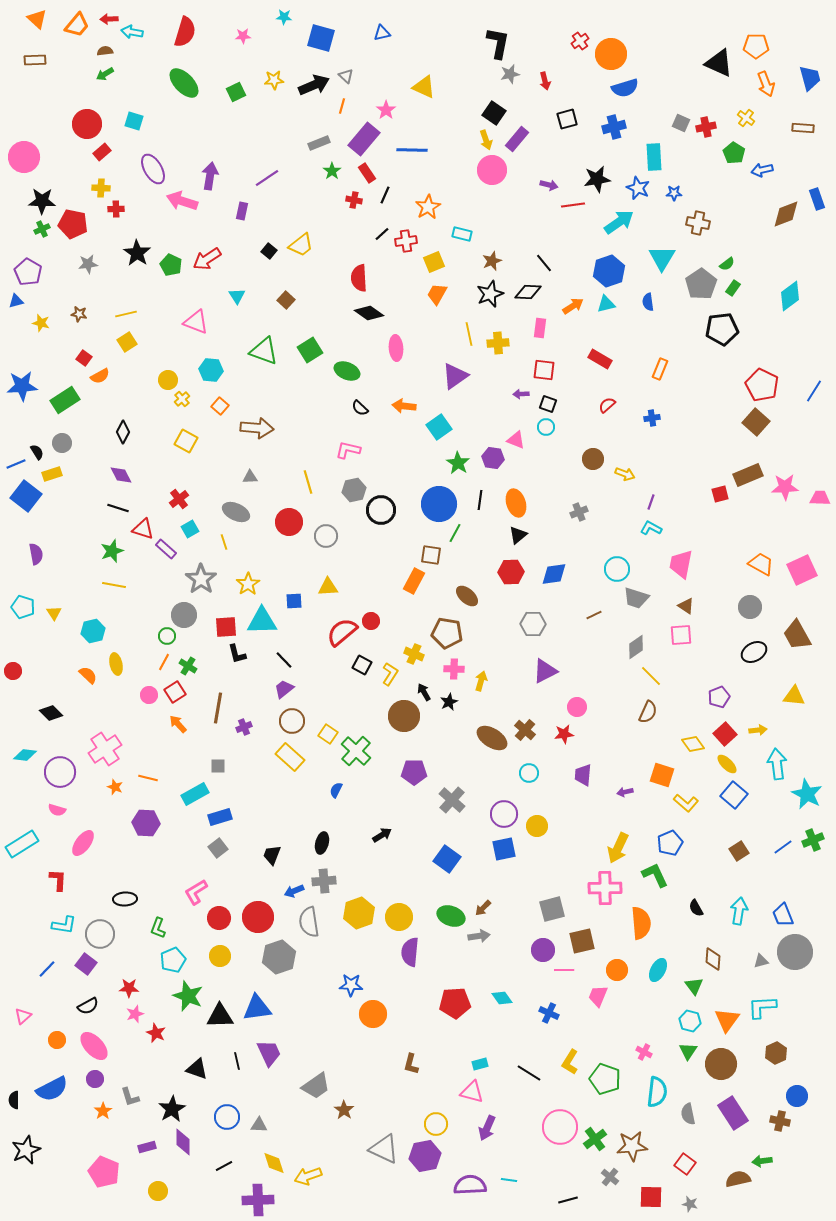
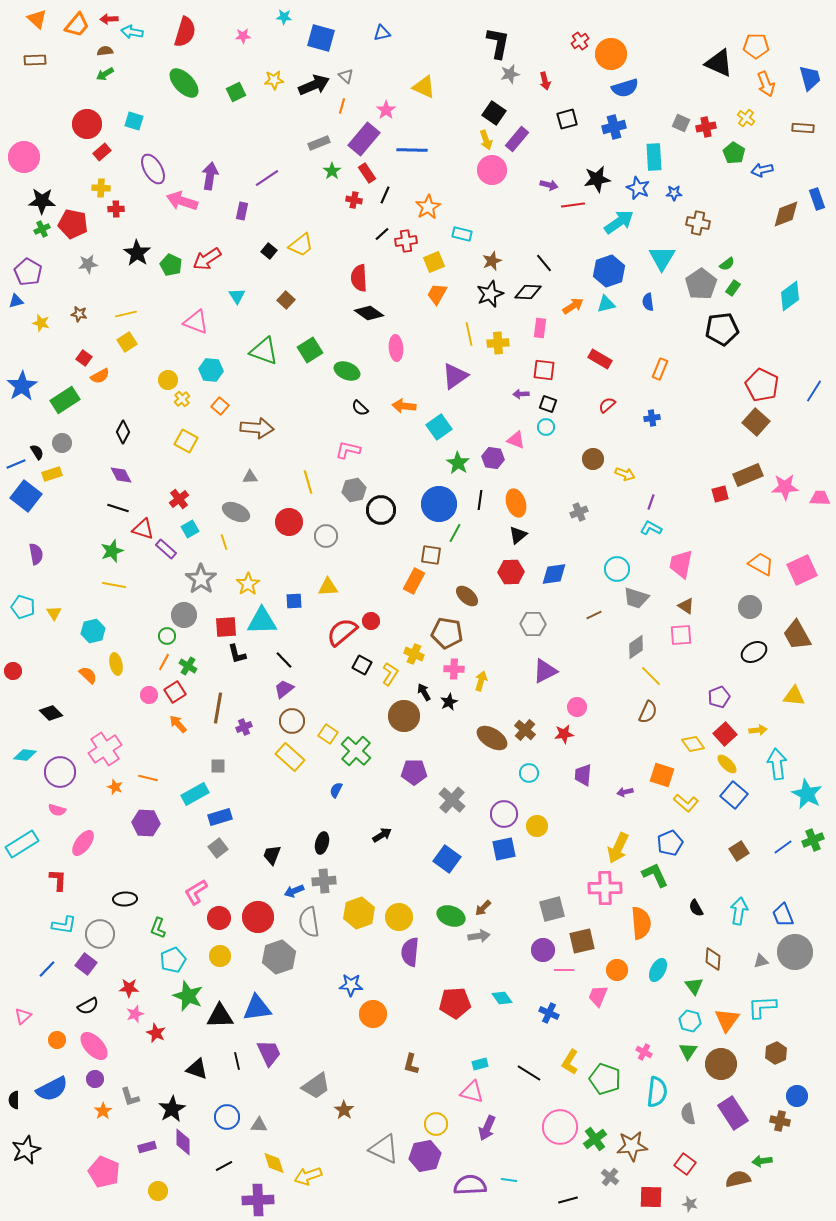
blue star at (22, 386): rotated 28 degrees counterclockwise
